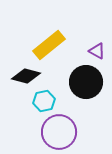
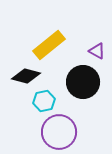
black circle: moved 3 px left
